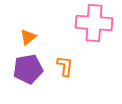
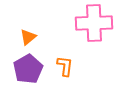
pink cross: rotated 6 degrees counterclockwise
purple pentagon: rotated 20 degrees counterclockwise
